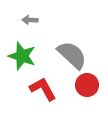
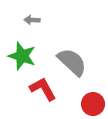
gray arrow: moved 2 px right
gray semicircle: moved 7 px down
red circle: moved 6 px right, 19 px down
